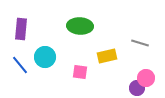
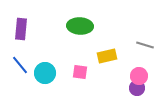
gray line: moved 5 px right, 2 px down
cyan circle: moved 16 px down
pink circle: moved 7 px left, 2 px up
